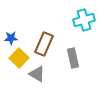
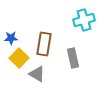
brown rectangle: rotated 15 degrees counterclockwise
